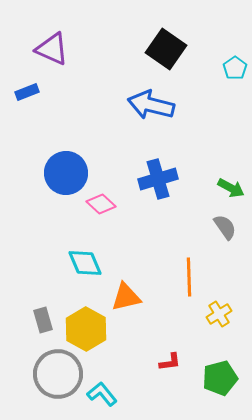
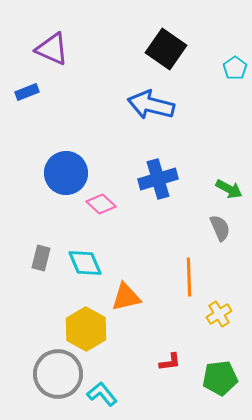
green arrow: moved 2 px left, 1 px down
gray semicircle: moved 5 px left, 1 px down; rotated 12 degrees clockwise
gray rectangle: moved 2 px left, 62 px up; rotated 30 degrees clockwise
green pentagon: rotated 8 degrees clockwise
